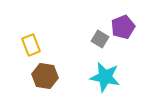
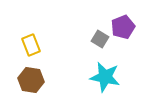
brown hexagon: moved 14 px left, 4 px down
